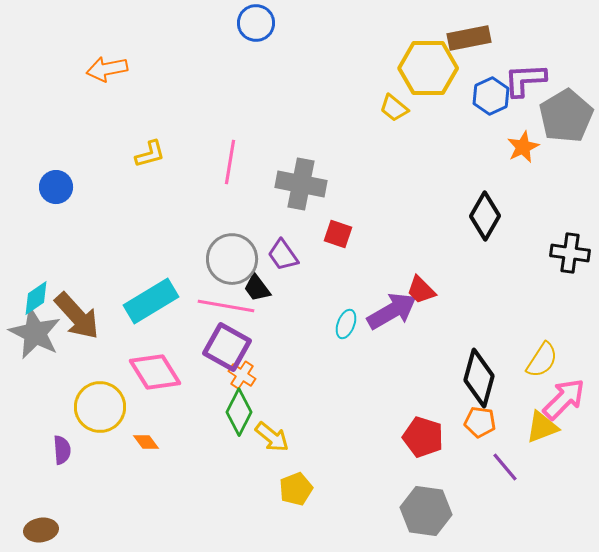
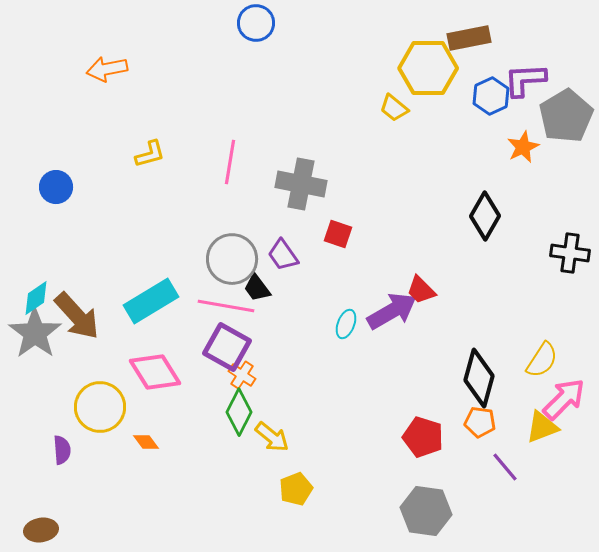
gray star at (35, 333): rotated 10 degrees clockwise
